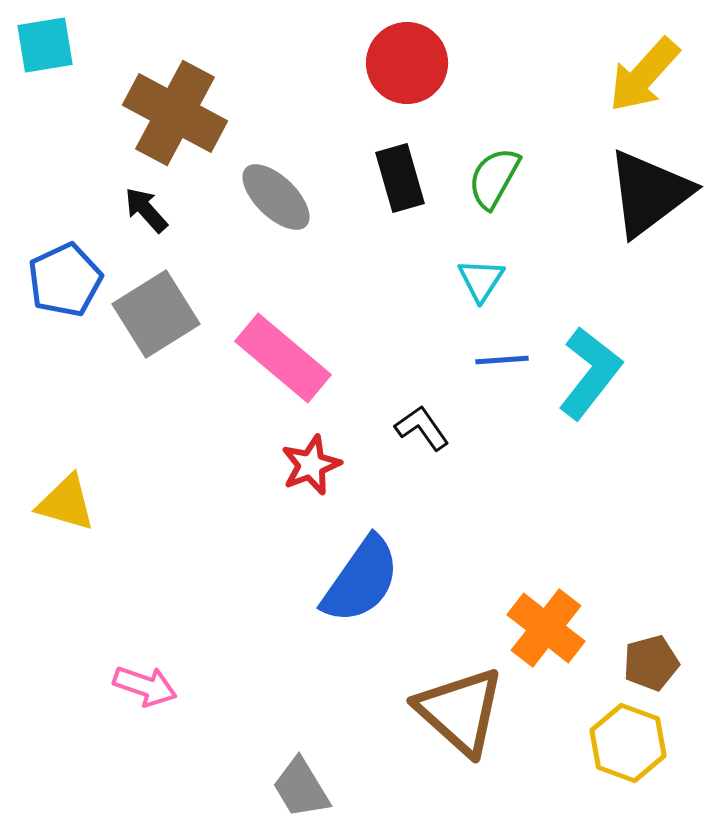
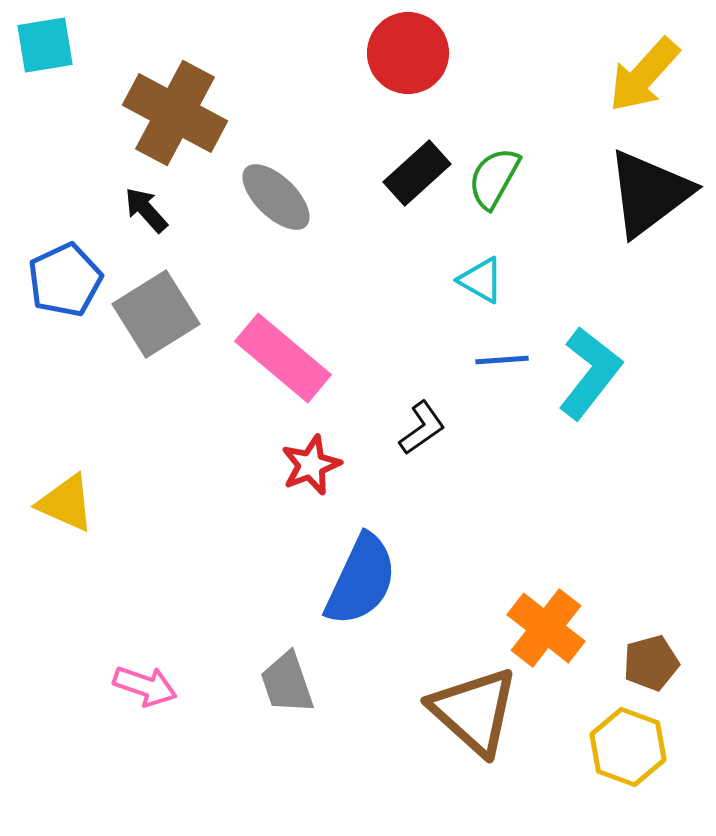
red circle: moved 1 px right, 10 px up
black rectangle: moved 17 px right, 5 px up; rotated 64 degrees clockwise
cyan triangle: rotated 33 degrees counterclockwise
black L-shape: rotated 90 degrees clockwise
yellow triangle: rotated 8 degrees clockwise
blue semicircle: rotated 10 degrees counterclockwise
brown triangle: moved 14 px right
yellow hexagon: moved 4 px down
gray trapezoid: moved 14 px left, 105 px up; rotated 12 degrees clockwise
